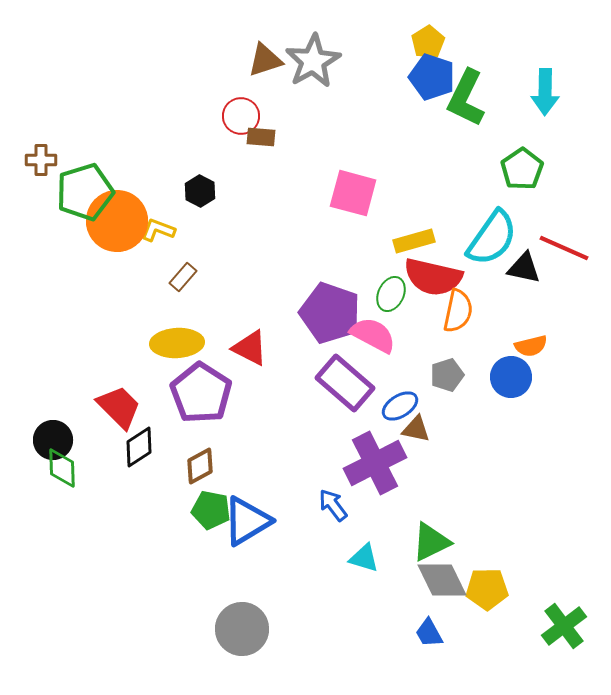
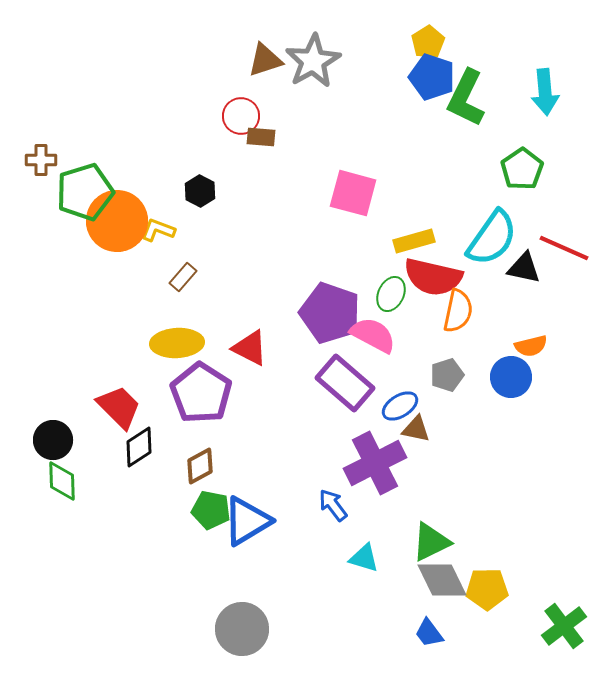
cyan arrow at (545, 92): rotated 6 degrees counterclockwise
green diamond at (62, 468): moved 13 px down
blue trapezoid at (429, 633): rotated 8 degrees counterclockwise
